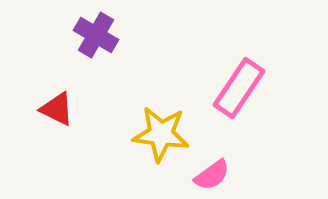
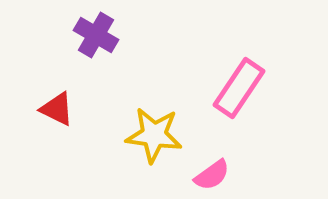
yellow star: moved 7 px left, 1 px down
